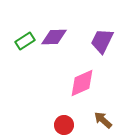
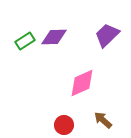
purple trapezoid: moved 5 px right, 6 px up; rotated 20 degrees clockwise
